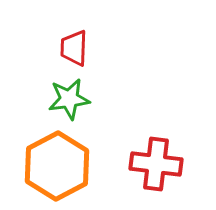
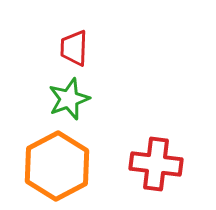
green star: rotated 12 degrees counterclockwise
